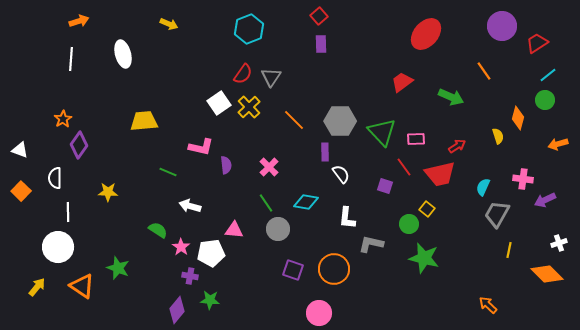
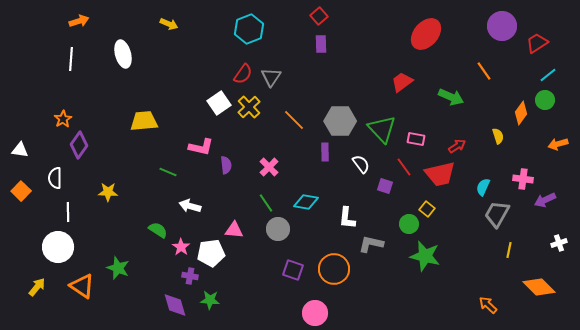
orange diamond at (518, 118): moved 3 px right, 5 px up; rotated 20 degrees clockwise
green triangle at (382, 132): moved 3 px up
pink rectangle at (416, 139): rotated 12 degrees clockwise
white triangle at (20, 150): rotated 12 degrees counterclockwise
white semicircle at (341, 174): moved 20 px right, 10 px up
green star at (424, 258): moved 1 px right, 2 px up
orange diamond at (547, 274): moved 8 px left, 13 px down
purple diamond at (177, 310): moved 2 px left, 5 px up; rotated 56 degrees counterclockwise
pink circle at (319, 313): moved 4 px left
